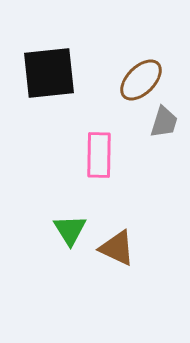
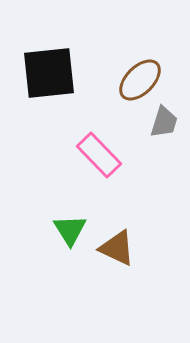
brown ellipse: moved 1 px left
pink rectangle: rotated 45 degrees counterclockwise
